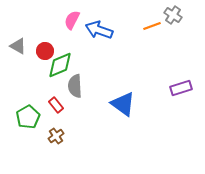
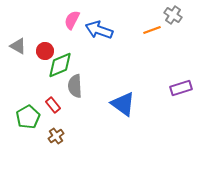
orange line: moved 4 px down
red rectangle: moved 3 px left
